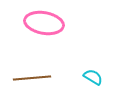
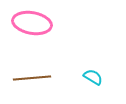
pink ellipse: moved 12 px left
